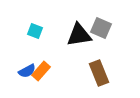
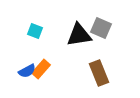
orange rectangle: moved 2 px up
